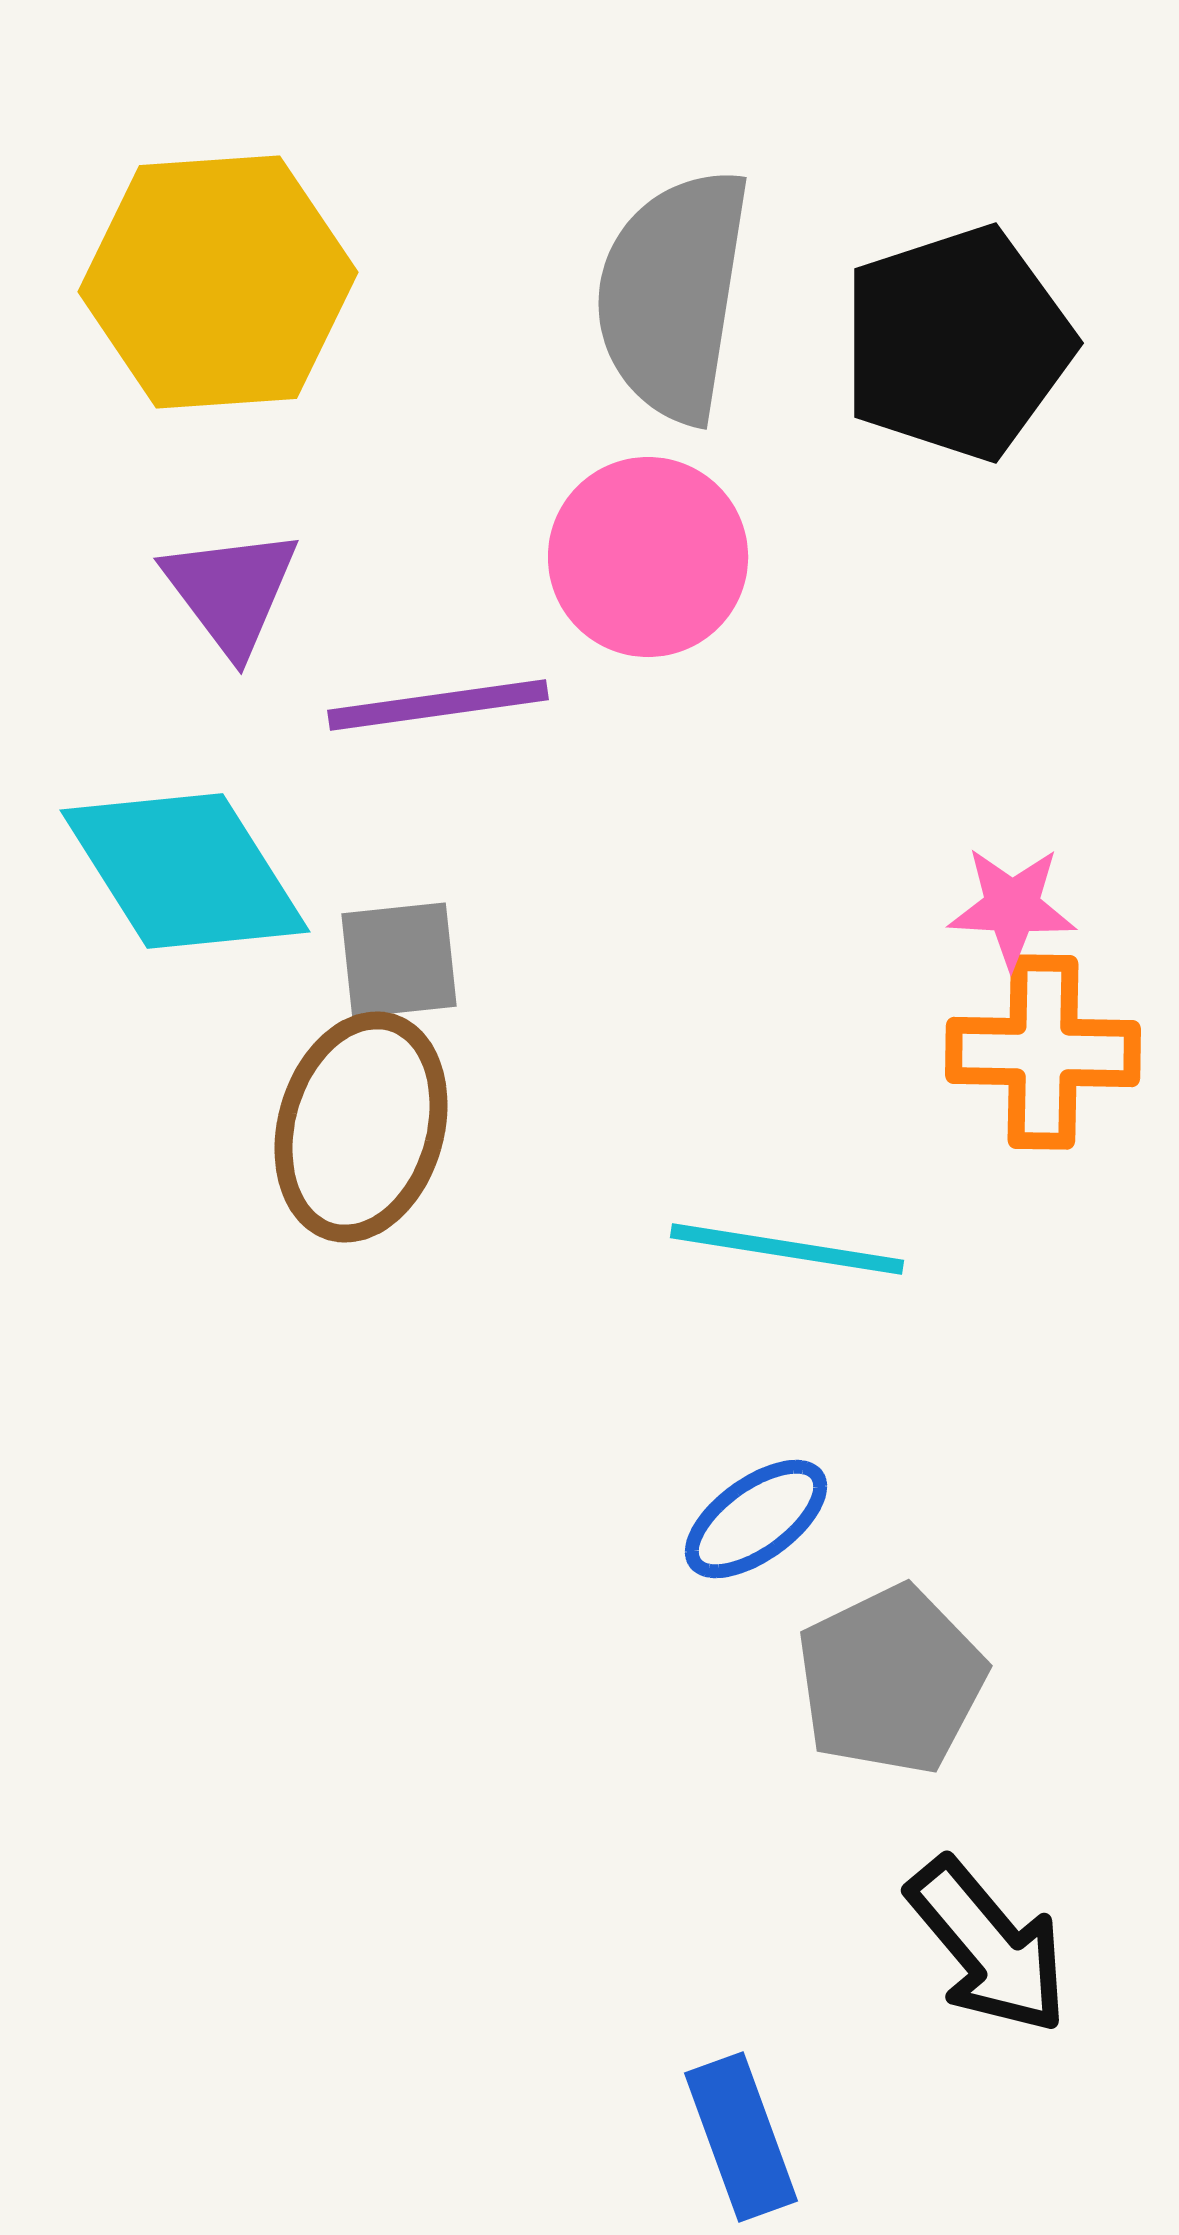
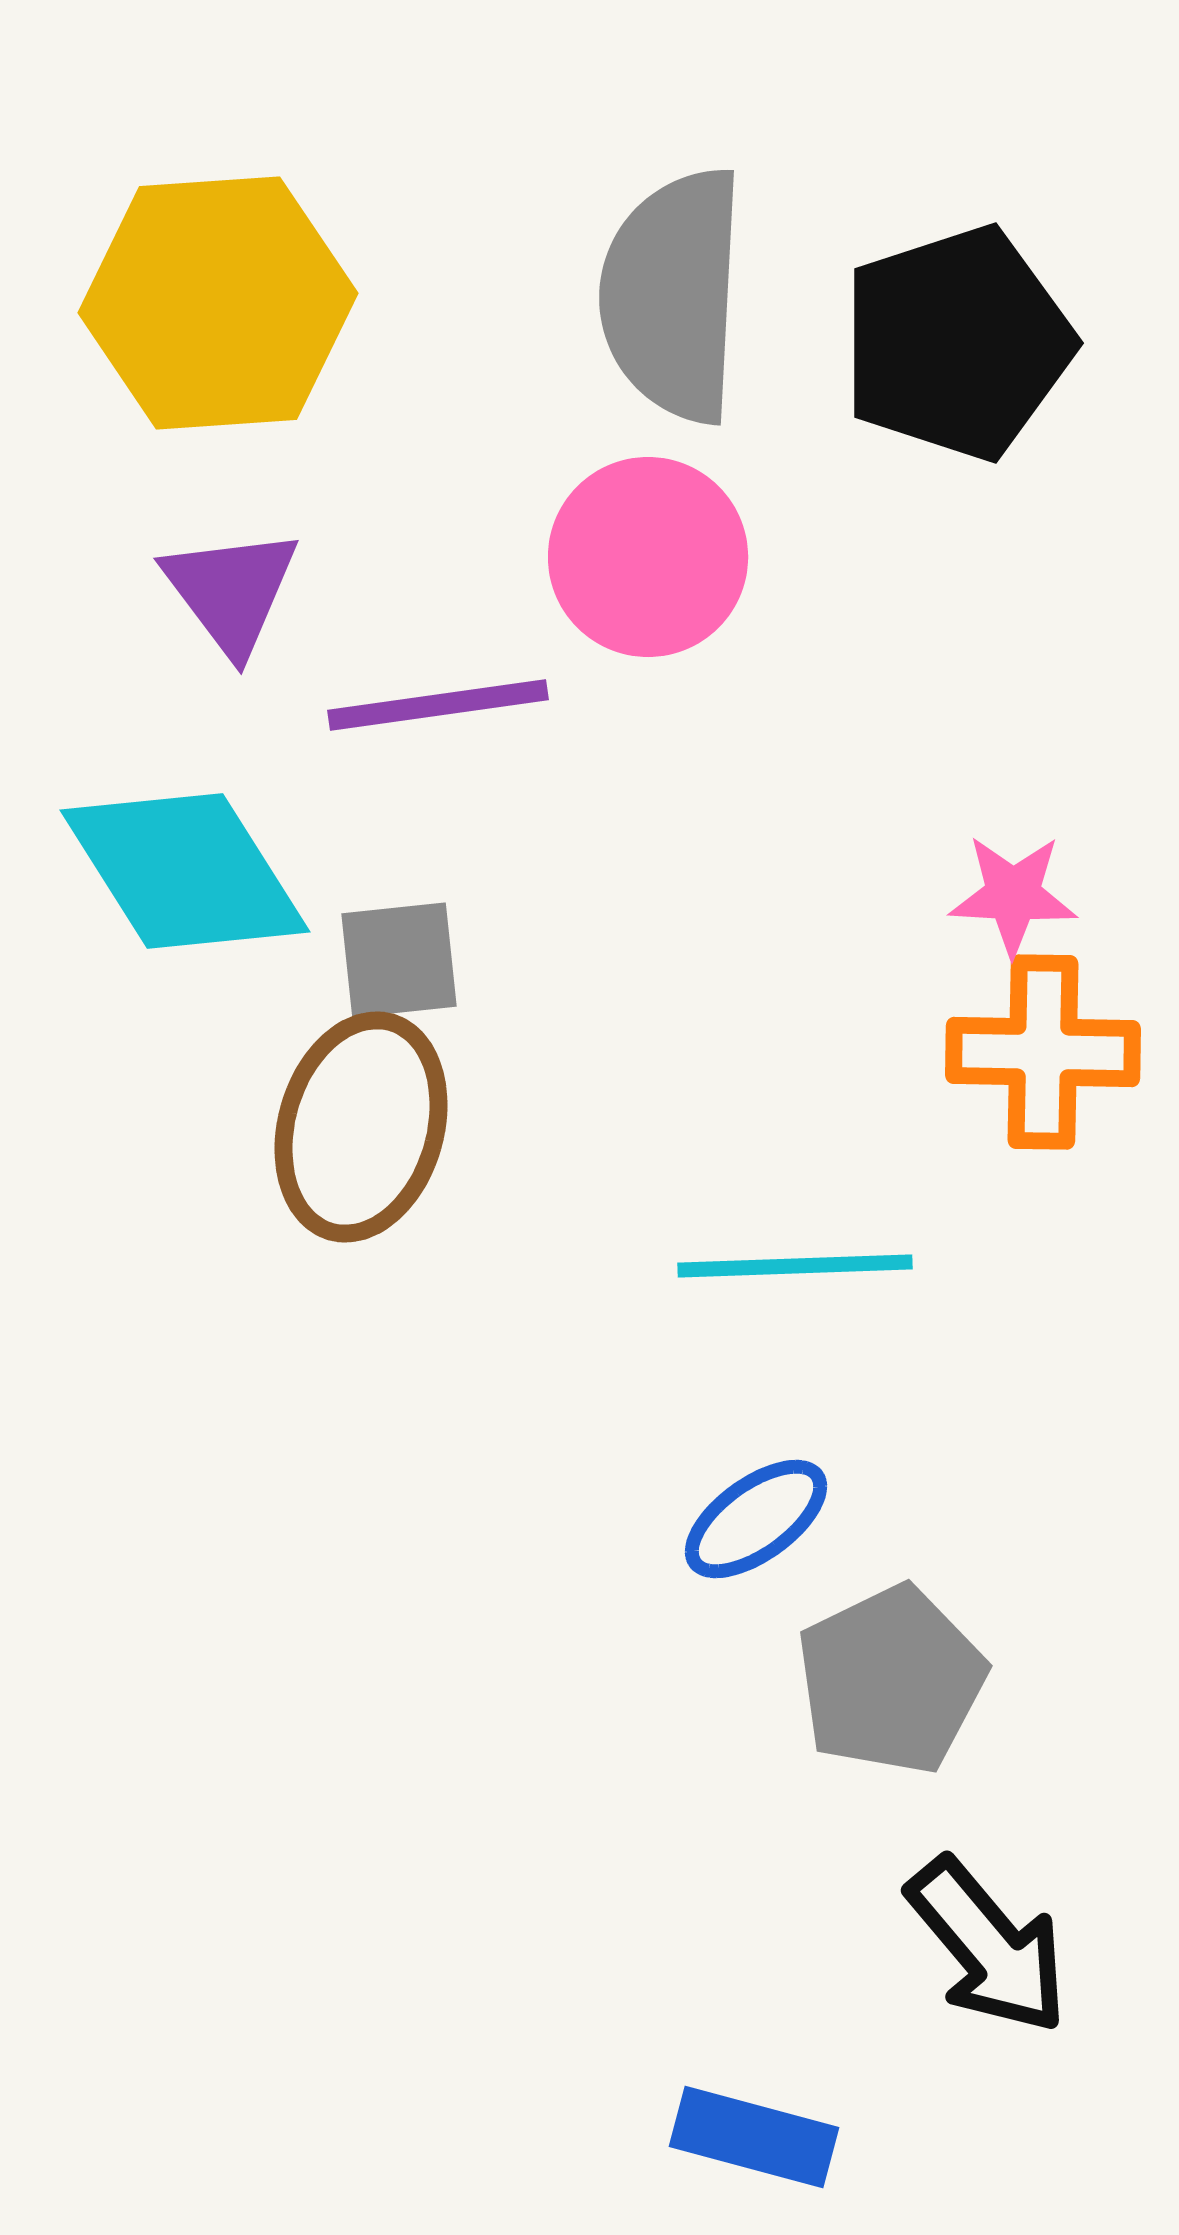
yellow hexagon: moved 21 px down
gray semicircle: rotated 6 degrees counterclockwise
pink star: moved 1 px right, 12 px up
cyan line: moved 8 px right, 17 px down; rotated 11 degrees counterclockwise
blue rectangle: moved 13 px right; rotated 55 degrees counterclockwise
